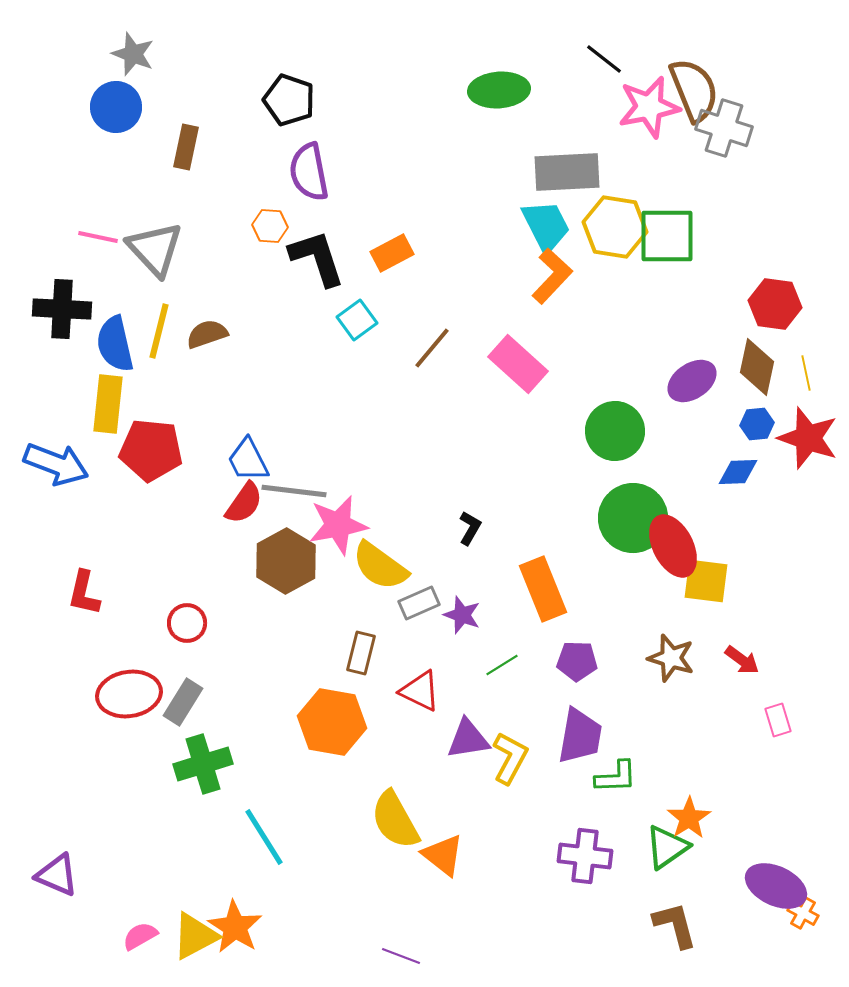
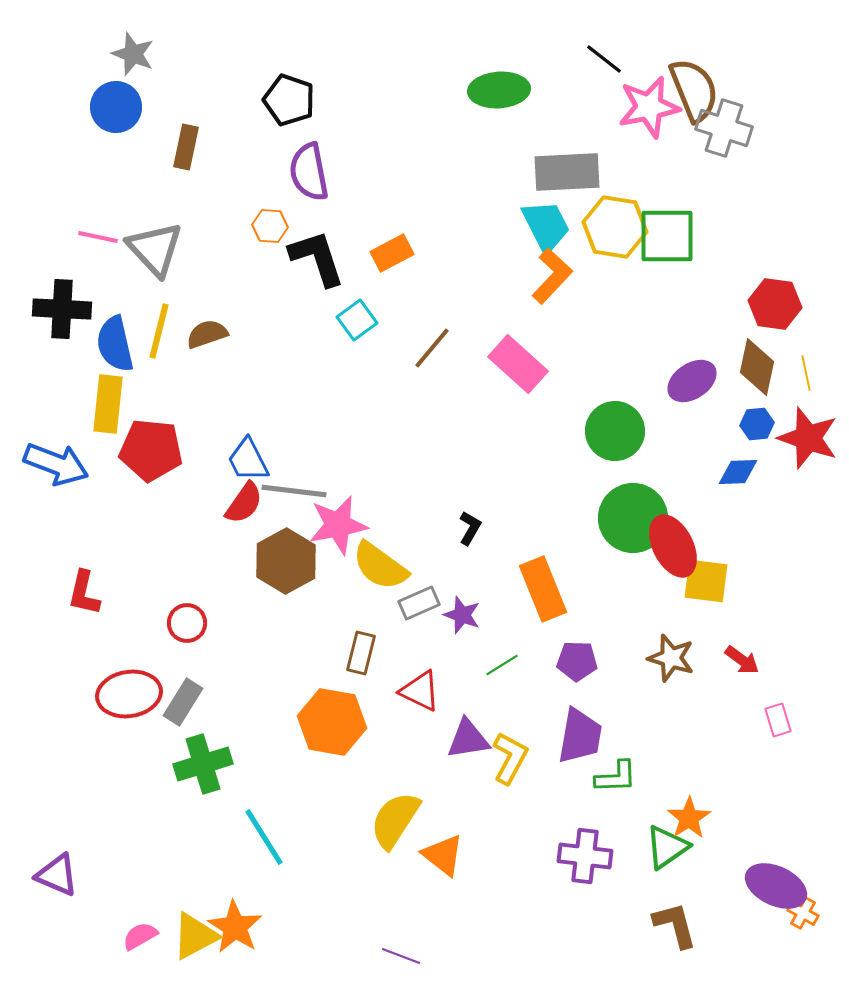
yellow semicircle at (395, 820): rotated 62 degrees clockwise
